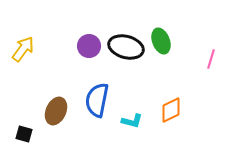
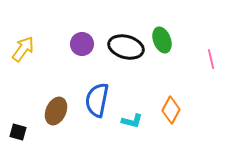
green ellipse: moved 1 px right, 1 px up
purple circle: moved 7 px left, 2 px up
pink line: rotated 30 degrees counterclockwise
orange diamond: rotated 36 degrees counterclockwise
black square: moved 6 px left, 2 px up
